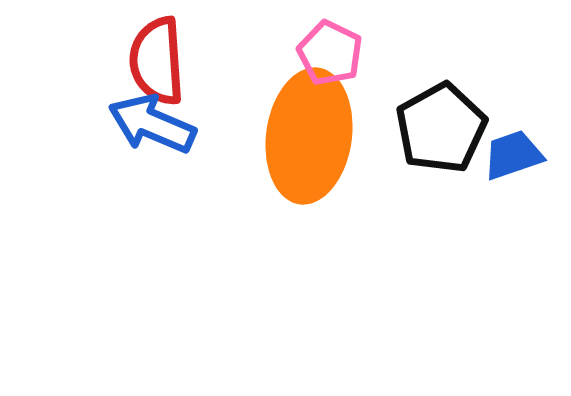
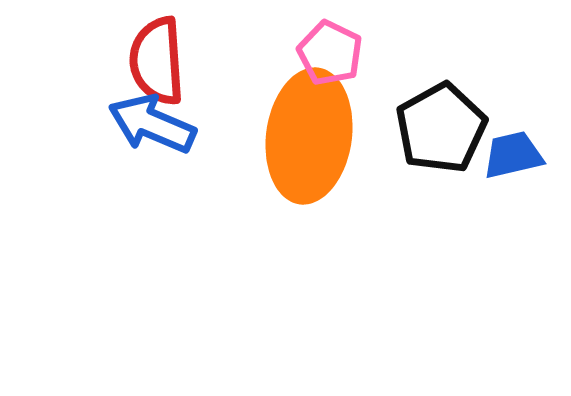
blue trapezoid: rotated 6 degrees clockwise
